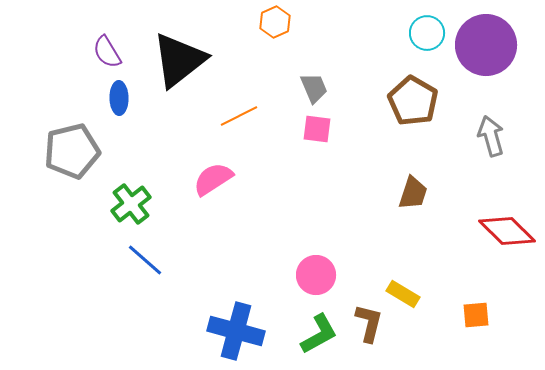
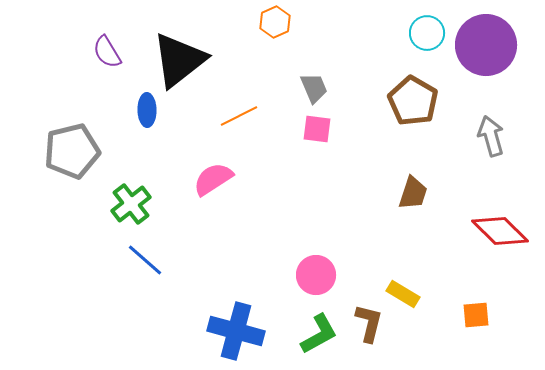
blue ellipse: moved 28 px right, 12 px down
red diamond: moved 7 px left
